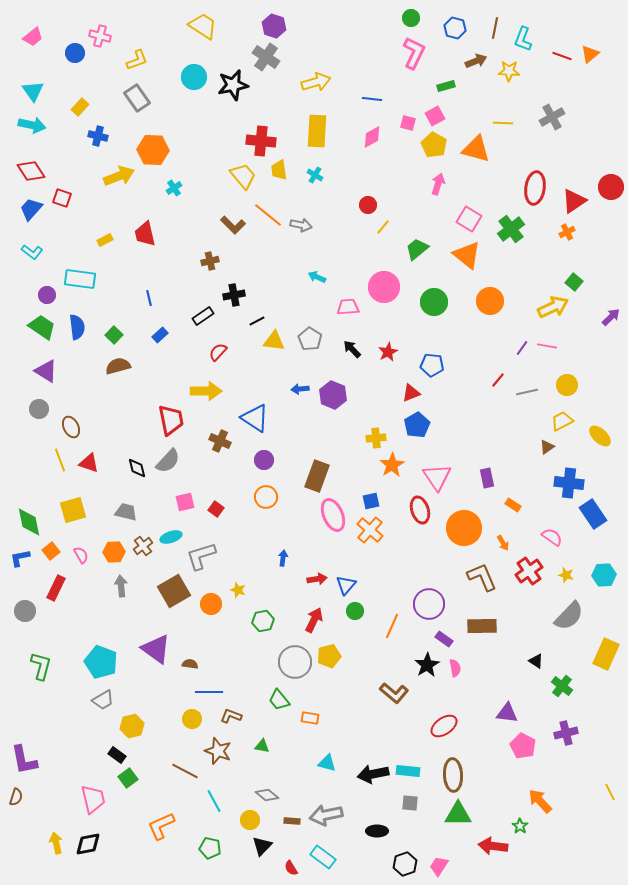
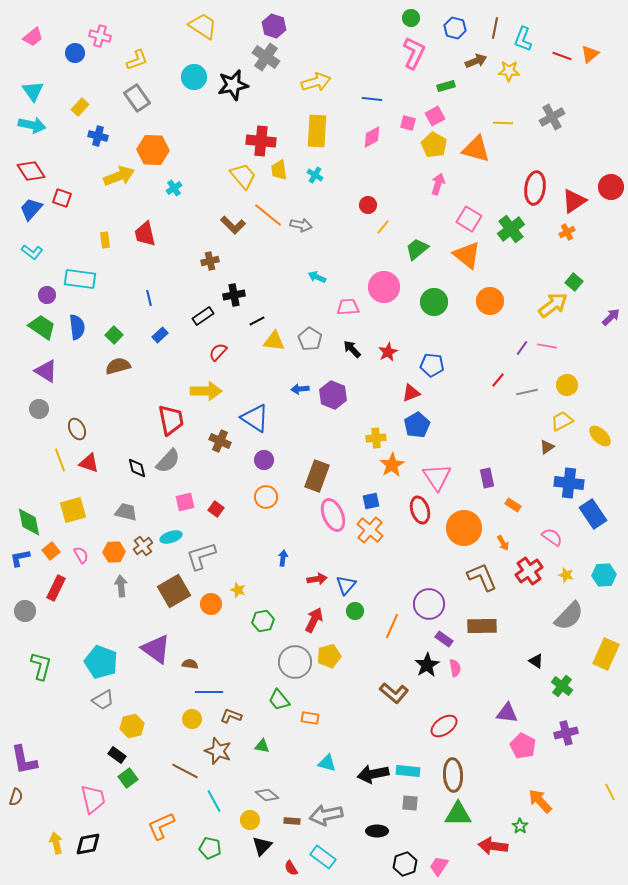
yellow rectangle at (105, 240): rotated 70 degrees counterclockwise
yellow arrow at (553, 307): moved 2 px up; rotated 12 degrees counterclockwise
brown ellipse at (71, 427): moved 6 px right, 2 px down
